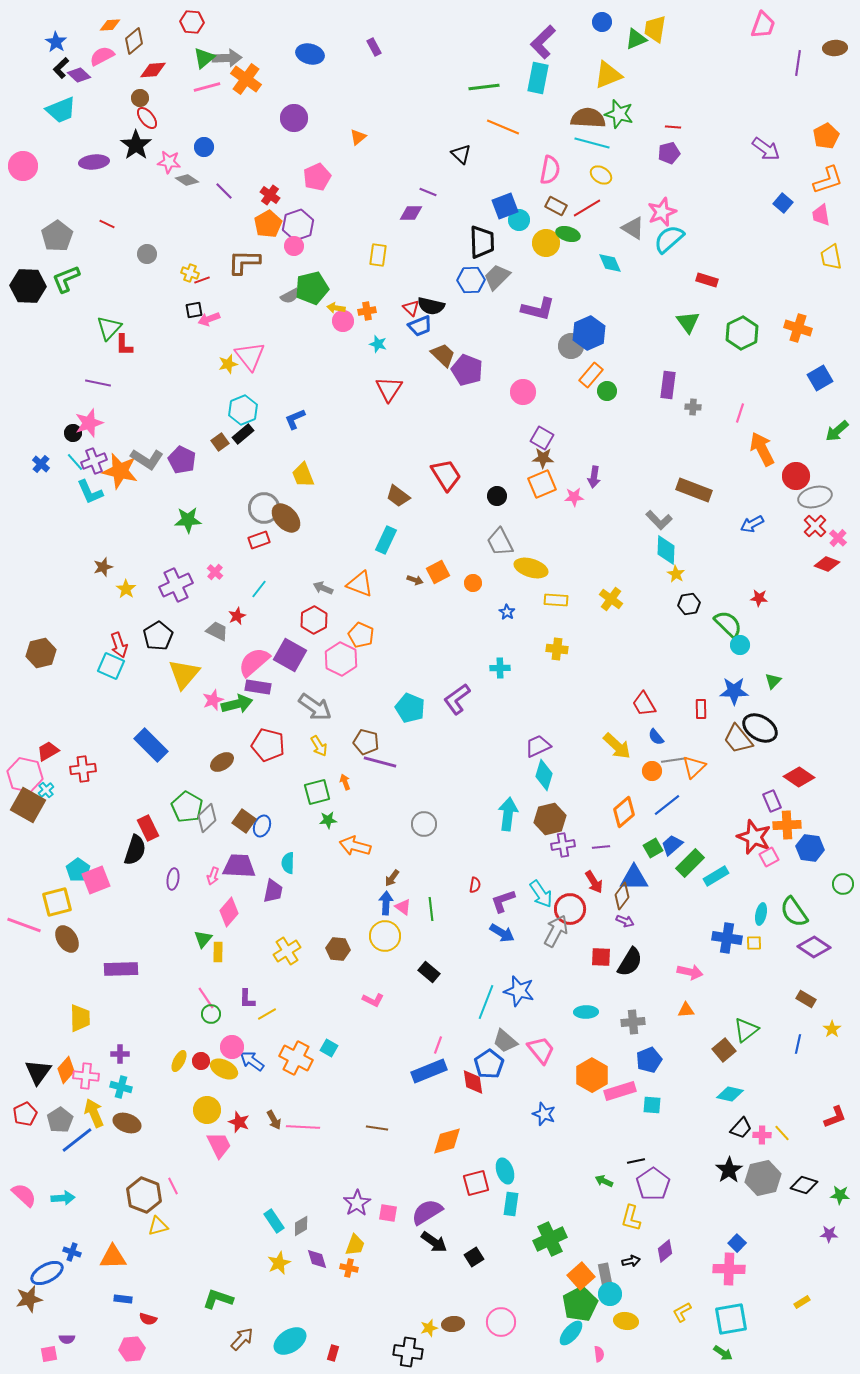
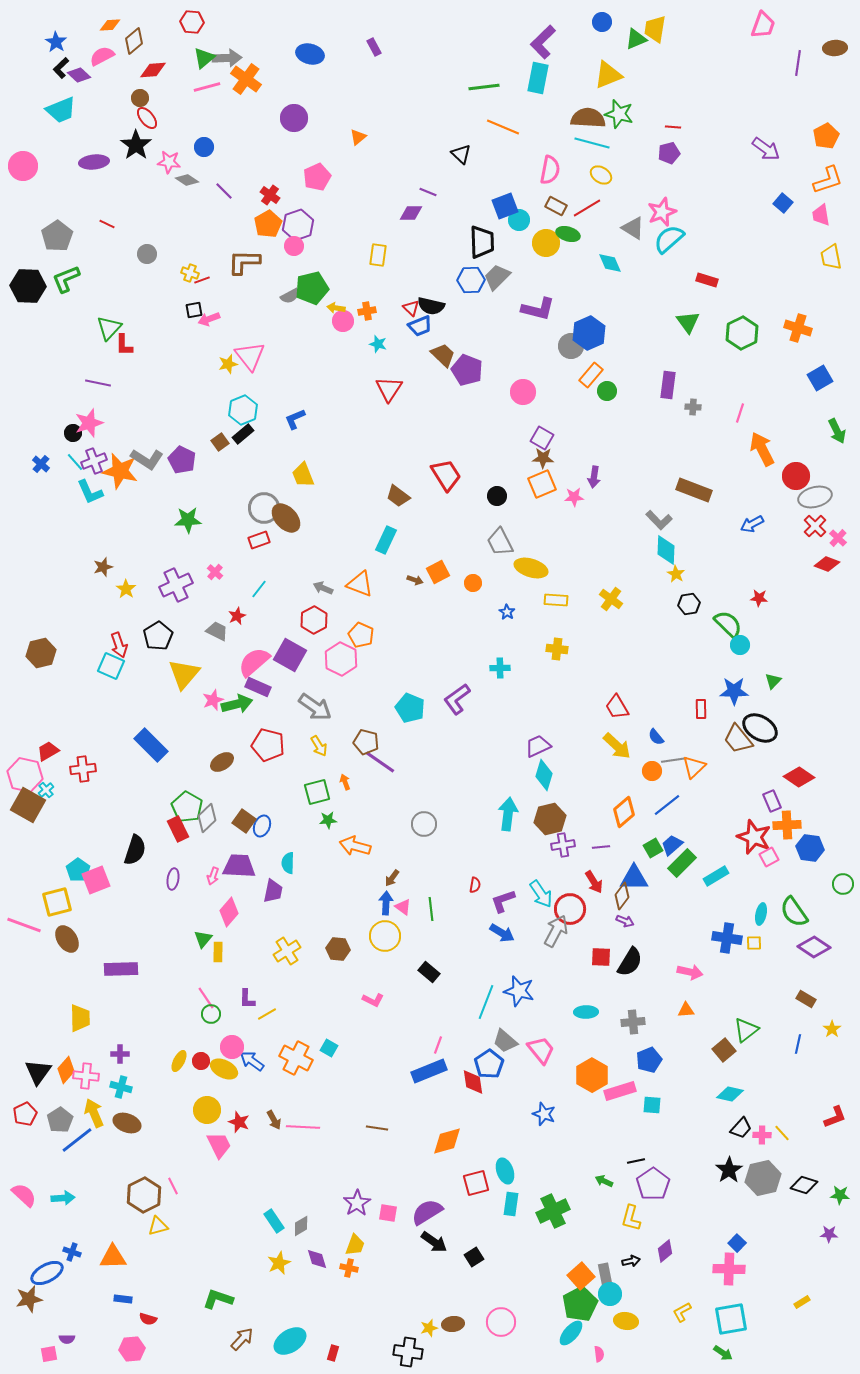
green arrow at (837, 431): rotated 75 degrees counterclockwise
purple rectangle at (258, 687): rotated 15 degrees clockwise
red trapezoid at (644, 704): moved 27 px left, 3 px down
purple line at (380, 762): rotated 20 degrees clockwise
red rectangle at (148, 828): moved 30 px right, 1 px down
green rectangle at (690, 863): moved 8 px left
brown hexagon at (144, 1195): rotated 12 degrees clockwise
green cross at (550, 1239): moved 3 px right, 28 px up
